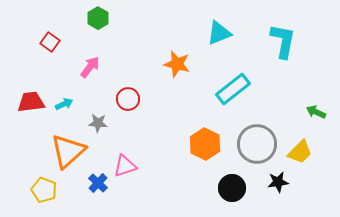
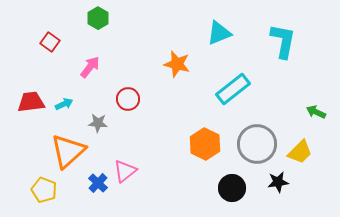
pink triangle: moved 5 px down; rotated 20 degrees counterclockwise
